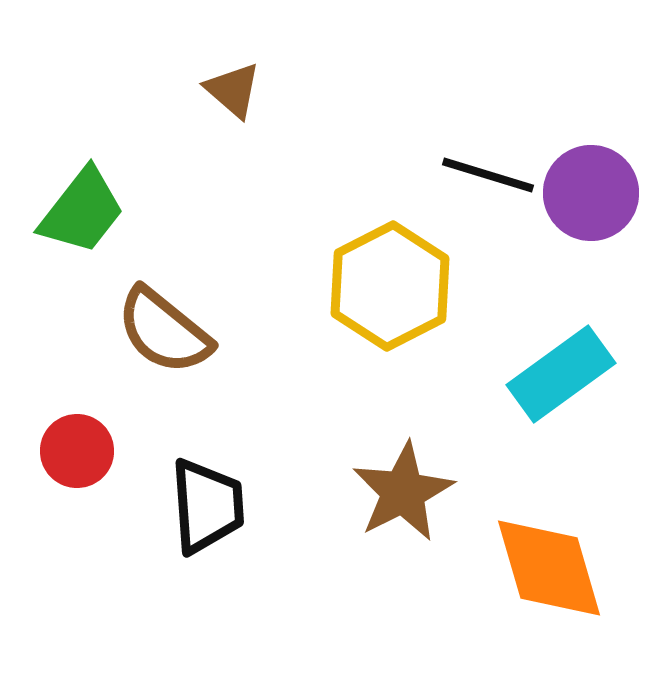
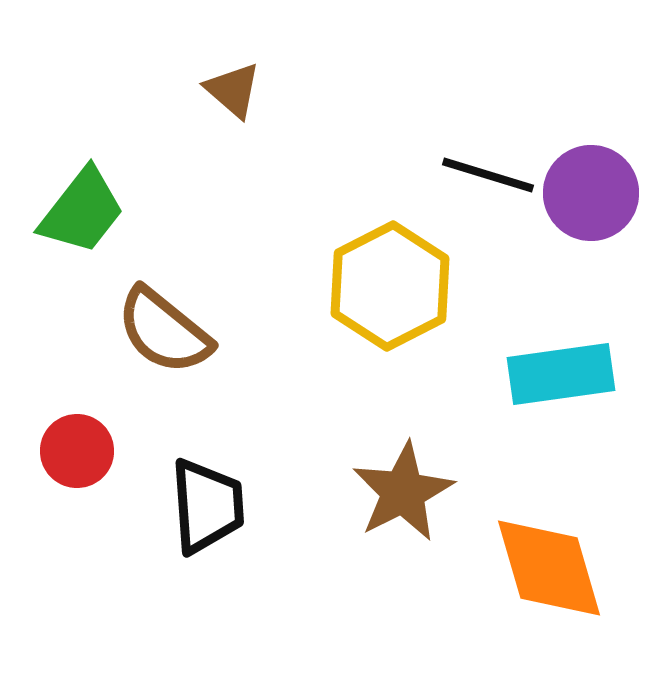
cyan rectangle: rotated 28 degrees clockwise
